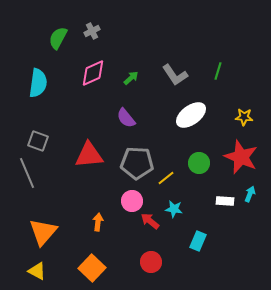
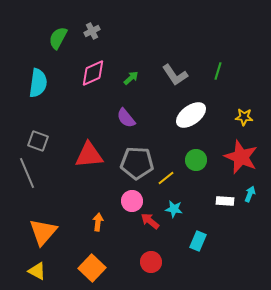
green circle: moved 3 px left, 3 px up
